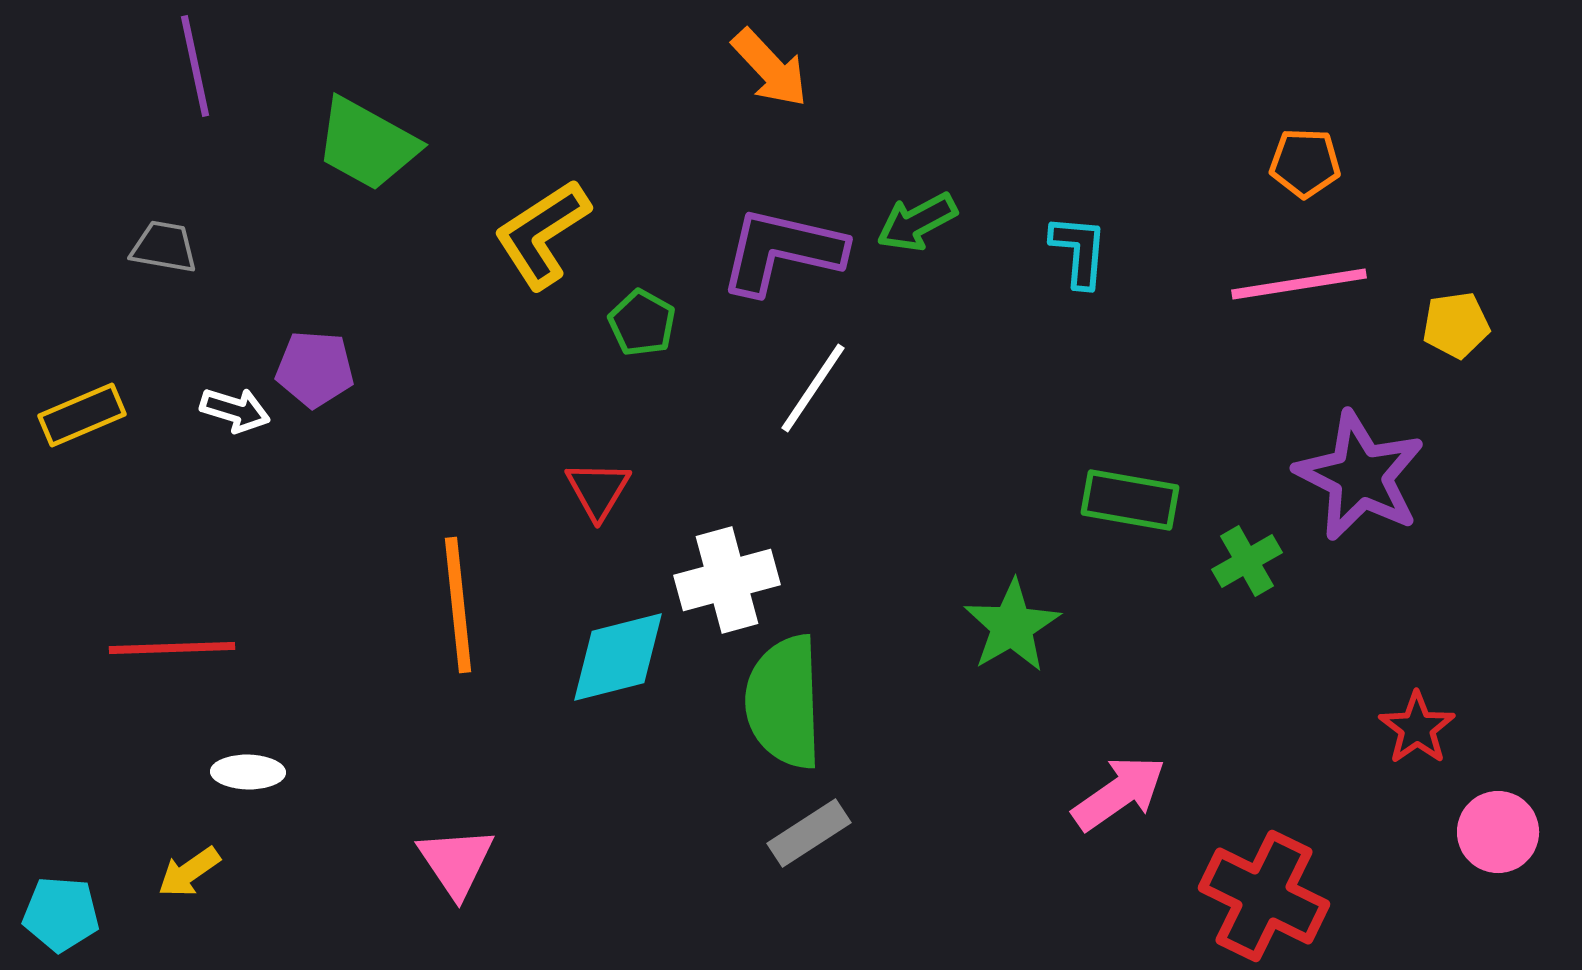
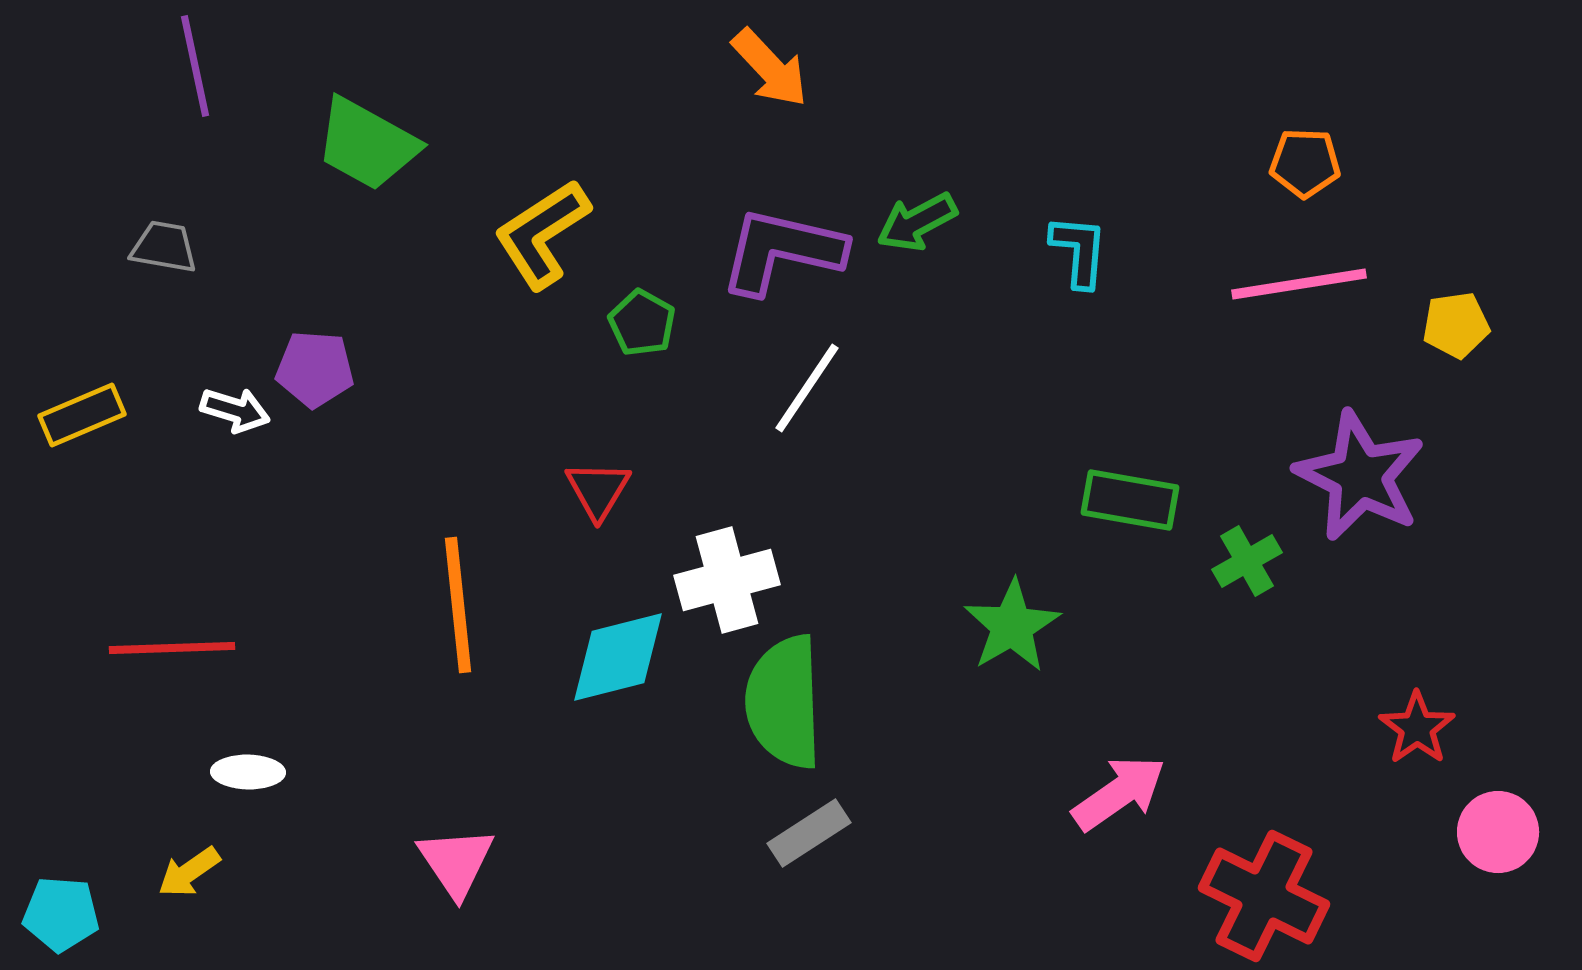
white line: moved 6 px left
